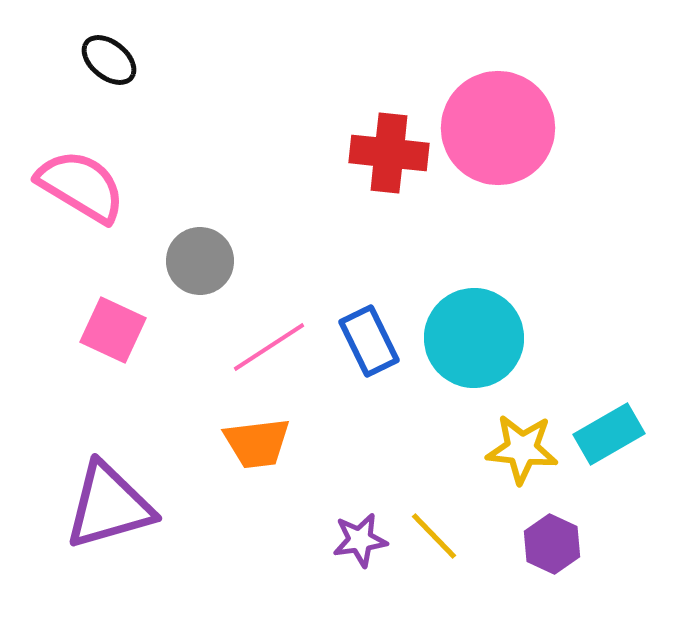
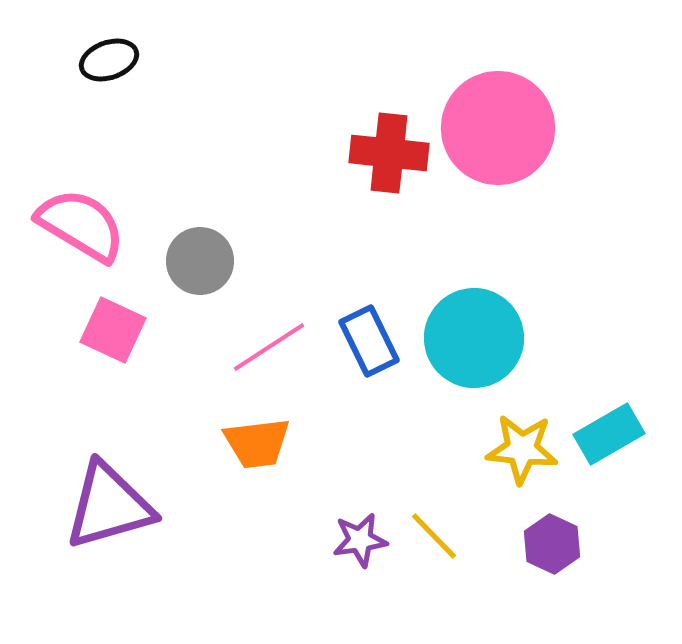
black ellipse: rotated 58 degrees counterclockwise
pink semicircle: moved 39 px down
